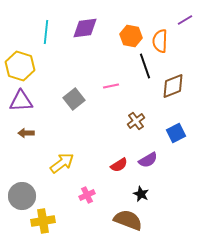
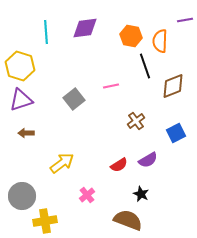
purple line: rotated 21 degrees clockwise
cyan line: rotated 10 degrees counterclockwise
purple triangle: moved 1 px up; rotated 15 degrees counterclockwise
pink cross: rotated 14 degrees counterclockwise
yellow cross: moved 2 px right
